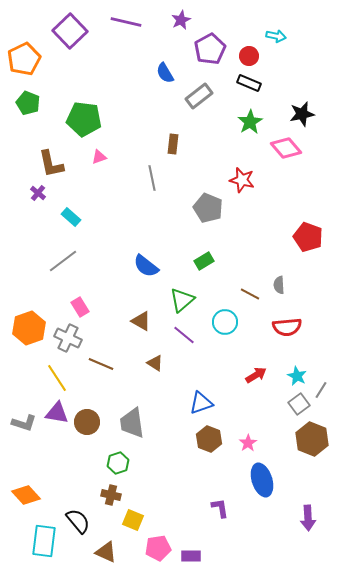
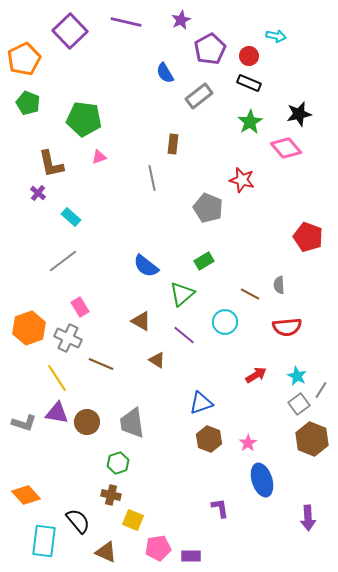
black star at (302, 114): moved 3 px left
green triangle at (182, 300): moved 6 px up
brown triangle at (155, 363): moved 2 px right, 3 px up
